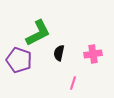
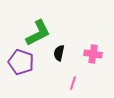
pink cross: rotated 18 degrees clockwise
purple pentagon: moved 2 px right, 2 px down
